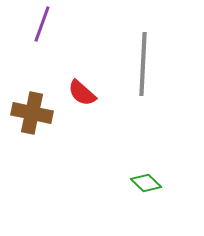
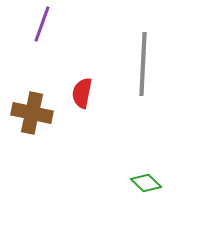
red semicircle: rotated 60 degrees clockwise
